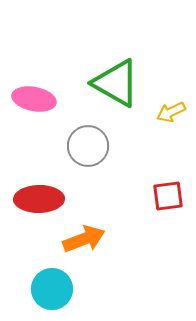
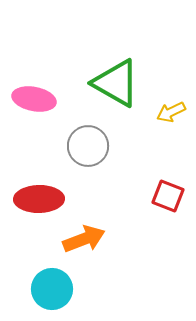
red square: rotated 28 degrees clockwise
